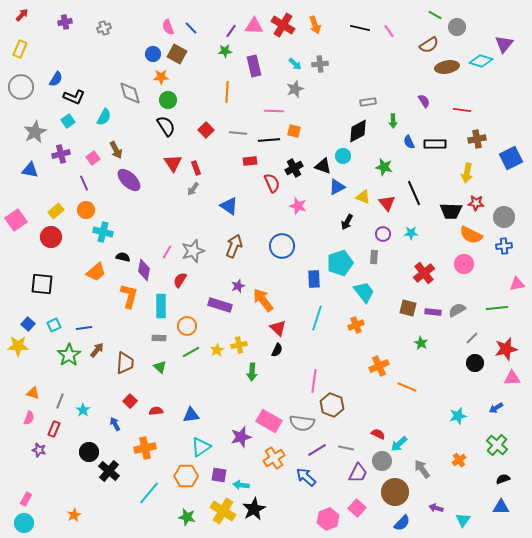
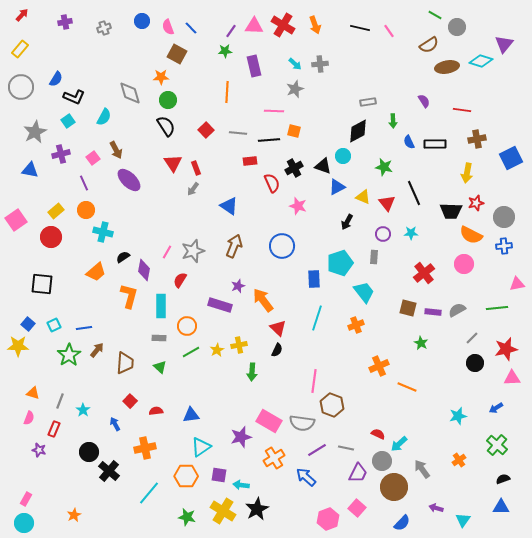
yellow rectangle at (20, 49): rotated 18 degrees clockwise
blue circle at (153, 54): moved 11 px left, 33 px up
red star at (476, 203): rotated 21 degrees counterclockwise
black semicircle at (123, 257): rotated 48 degrees counterclockwise
brown circle at (395, 492): moved 1 px left, 5 px up
black star at (254, 509): moved 3 px right
